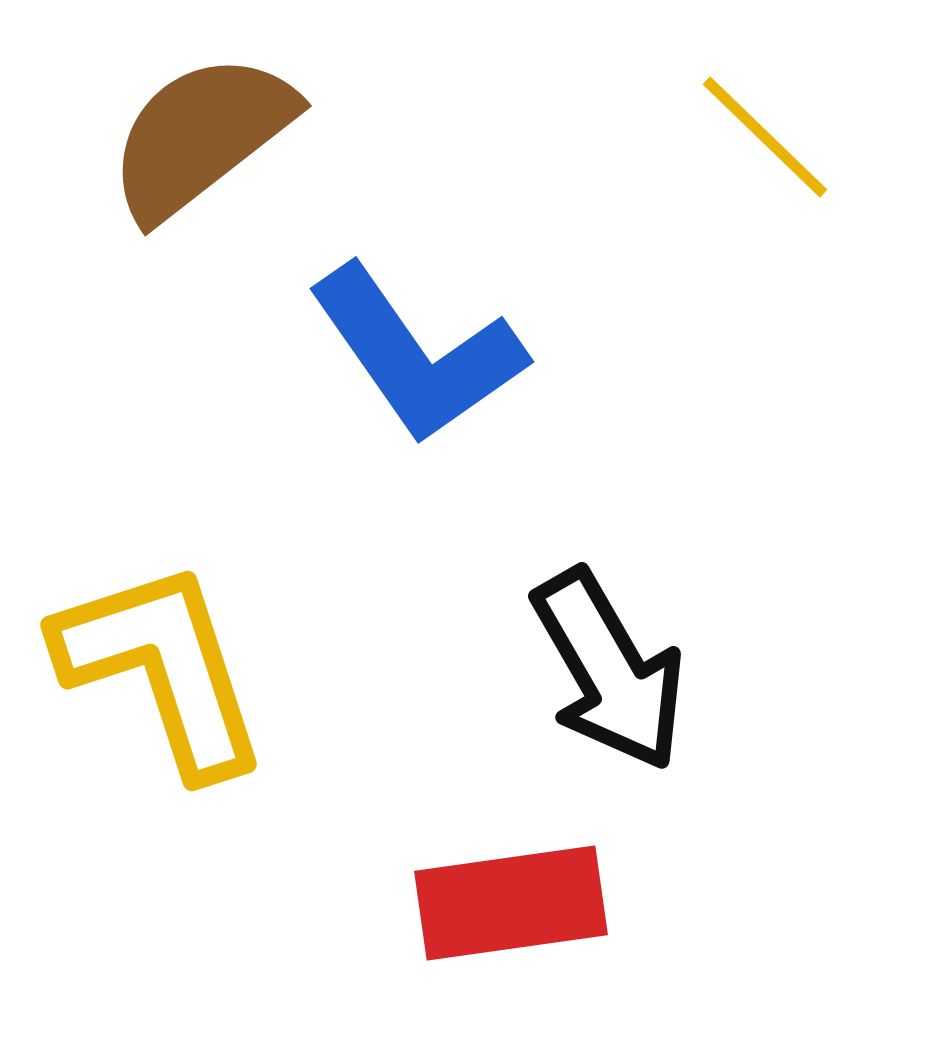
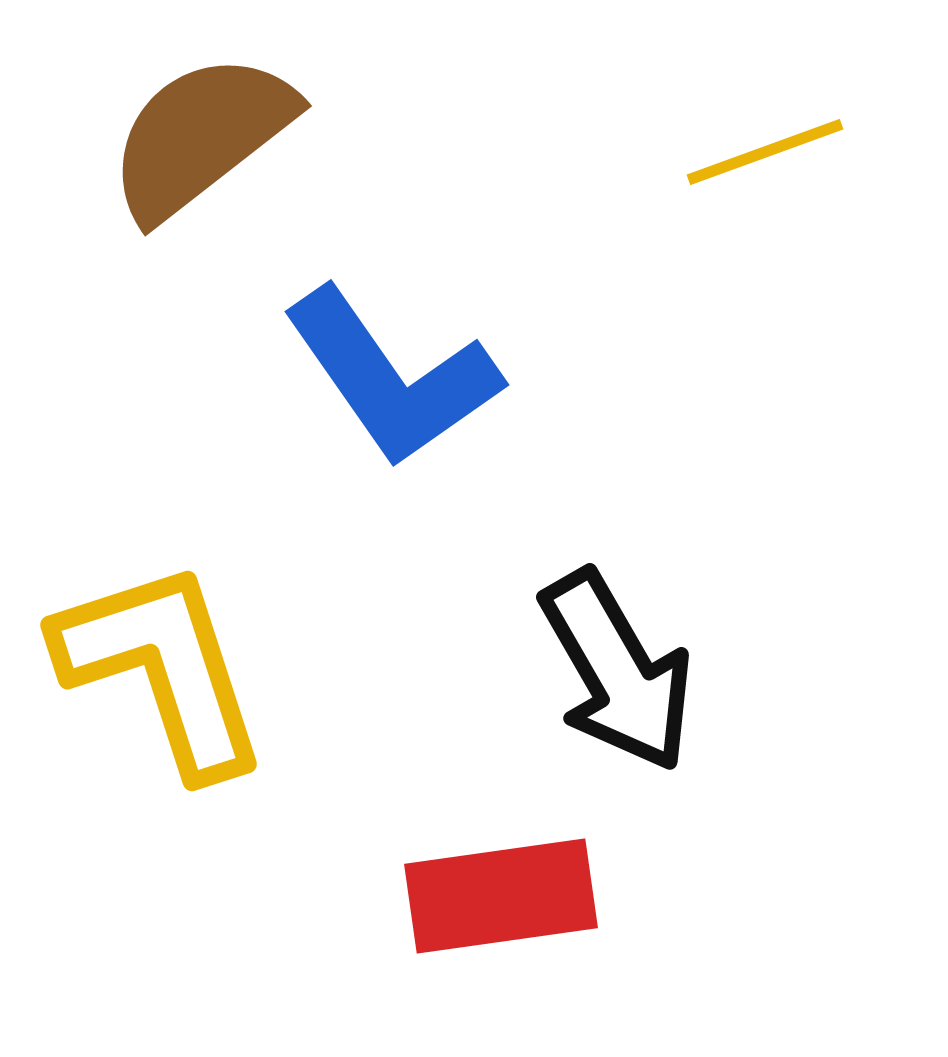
yellow line: moved 15 px down; rotated 64 degrees counterclockwise
blue L-shape: moved 25 px left, 23 px down
black arrow: moved 8 px right, 1 px down
red rectangle: moved 10 px left, 7 px up
